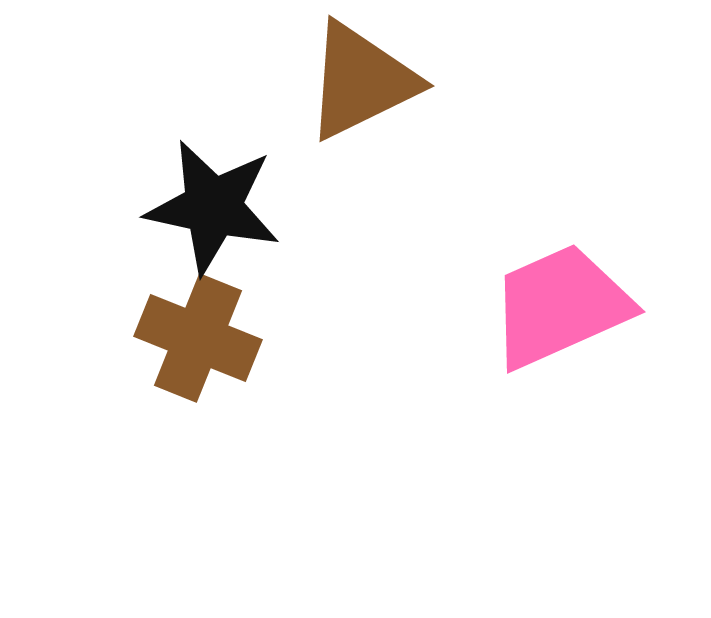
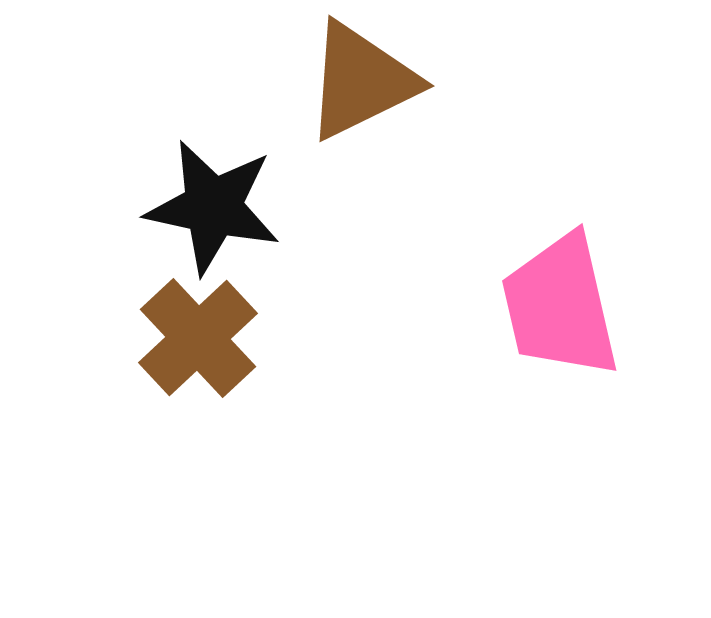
pink trapezoid: rotated 79 degrees counterclockwise
brown cross: rotated 25 degrees clockwise
